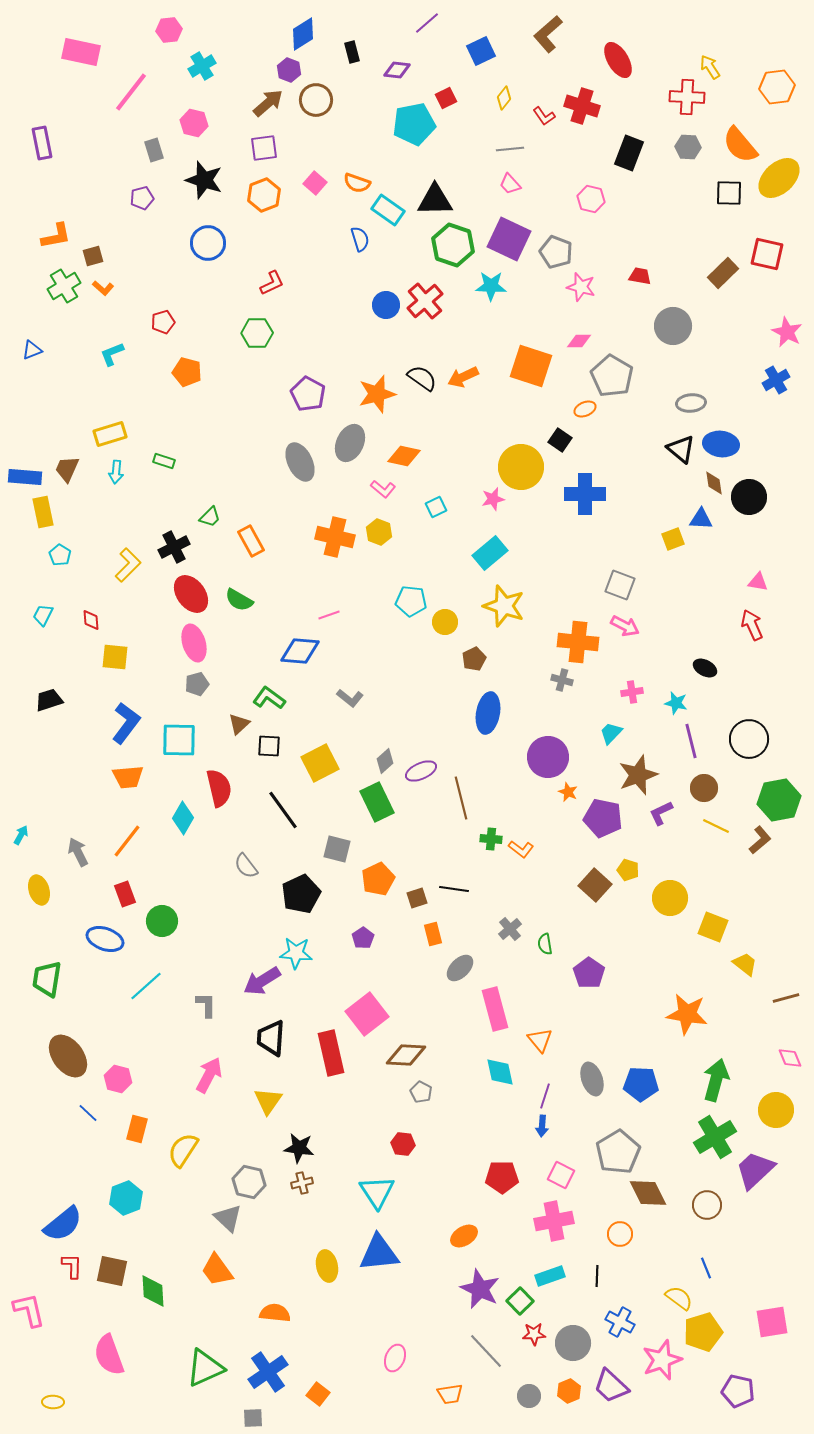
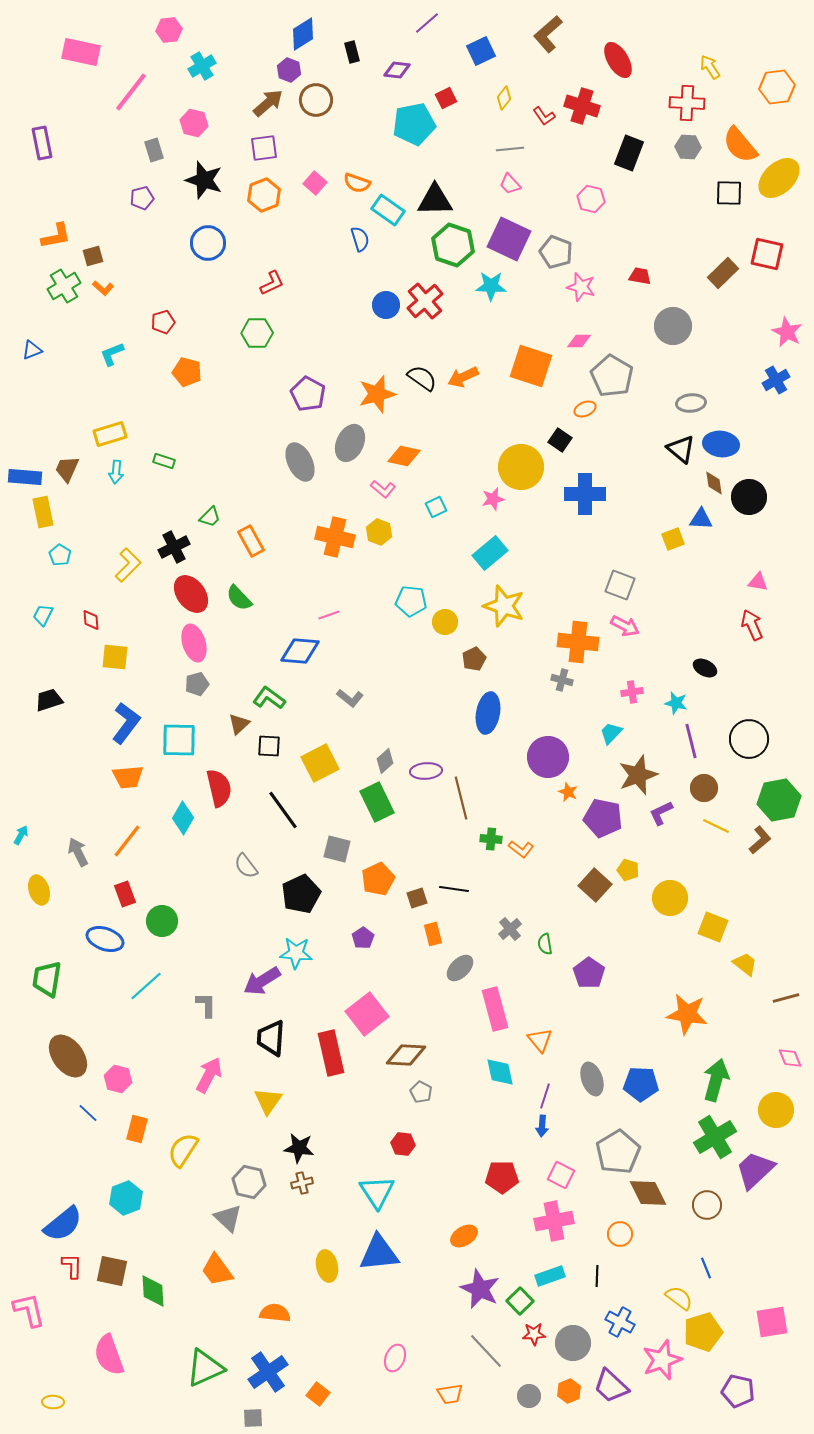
red cross at (687, 97): moved 6 px down
green semicircle at (239, 600): moved 2 px up; rotated 16 degrees clockwise
purple ellipse at (421, 771): moved 5 px right; rotated 20 degrees clockwise
